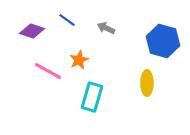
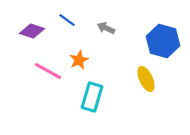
yellow ellipse: moved 1 px left, 4 px up; rotated 25 degrees counterclockwise
